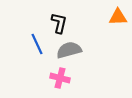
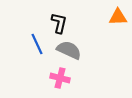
gray semicircle: rotated 40 degrees clockwise
